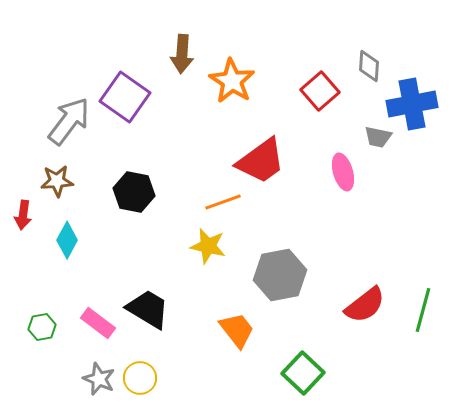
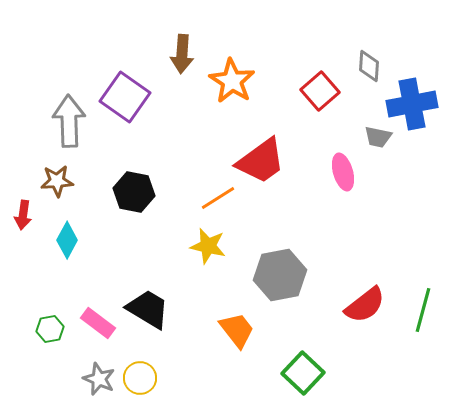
gray arrow: rotated 39 degrees counterclockwise
orange line: moved 5 px left, 4 px up; rotated 12 degrees counterclockwise
green hexagon: moved 8 px right, 2 px down
